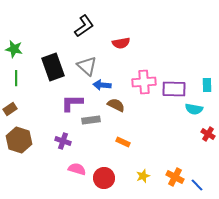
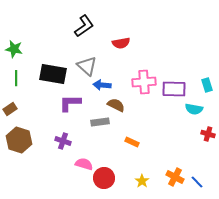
black rectangle: moved 7 px down; rotated 60 degrees counterclockwise
cyan rectangle: rotated 16 degrees counterclockwise
purple L-shape: moved 2 px left
gray rectangle: moved 9 px right, 2 px down
red cross: rotated 16 degrees counterclockwise
orange rectangle: moved 9 px right
pink semicircle: moved 7 px right, 5 px up
yellow star: moved 1 px left, 5 px down; rotated 16 degrees counterclockwise
blue line: moved 3 px up
